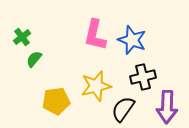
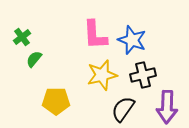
pink L-shape: rotated 16 degrees counterclockwise
black cross: moved 2 px up
yellow star: moved 6 px right, 11 px up
yellow pentagon: rotated 8 degrees clockwise
